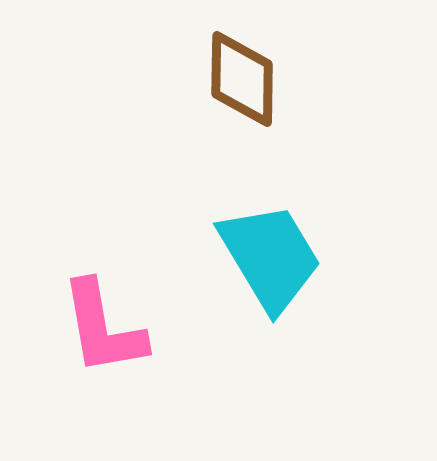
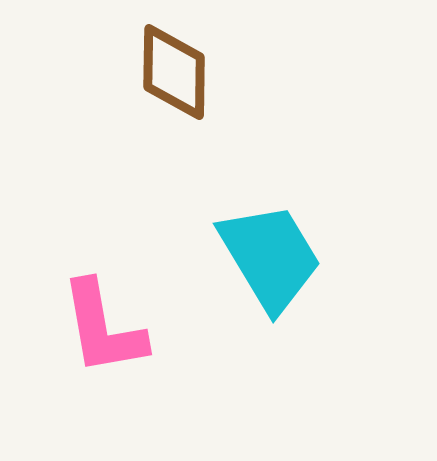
brown diamond: moved 68 px left, 7 px up
